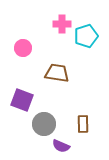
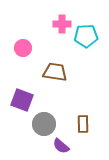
cyan pentagon: rotated 15 degrees clockwise
brown trapezoid: moved 2 px left, 1 px up
purple semicircle: rotated 18 degrees clockwise
